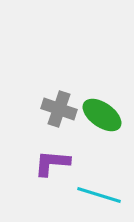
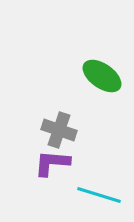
gray cross: moved 21 px down
green ellipse: moved 39 px up
